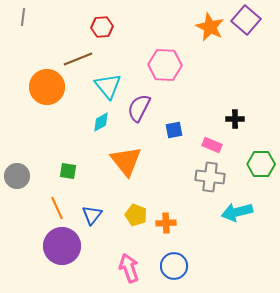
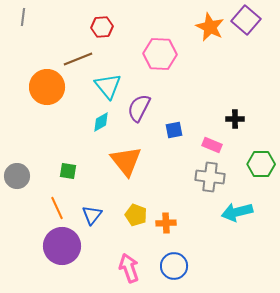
pink hexagon: moved 5 px left, 11 px up
